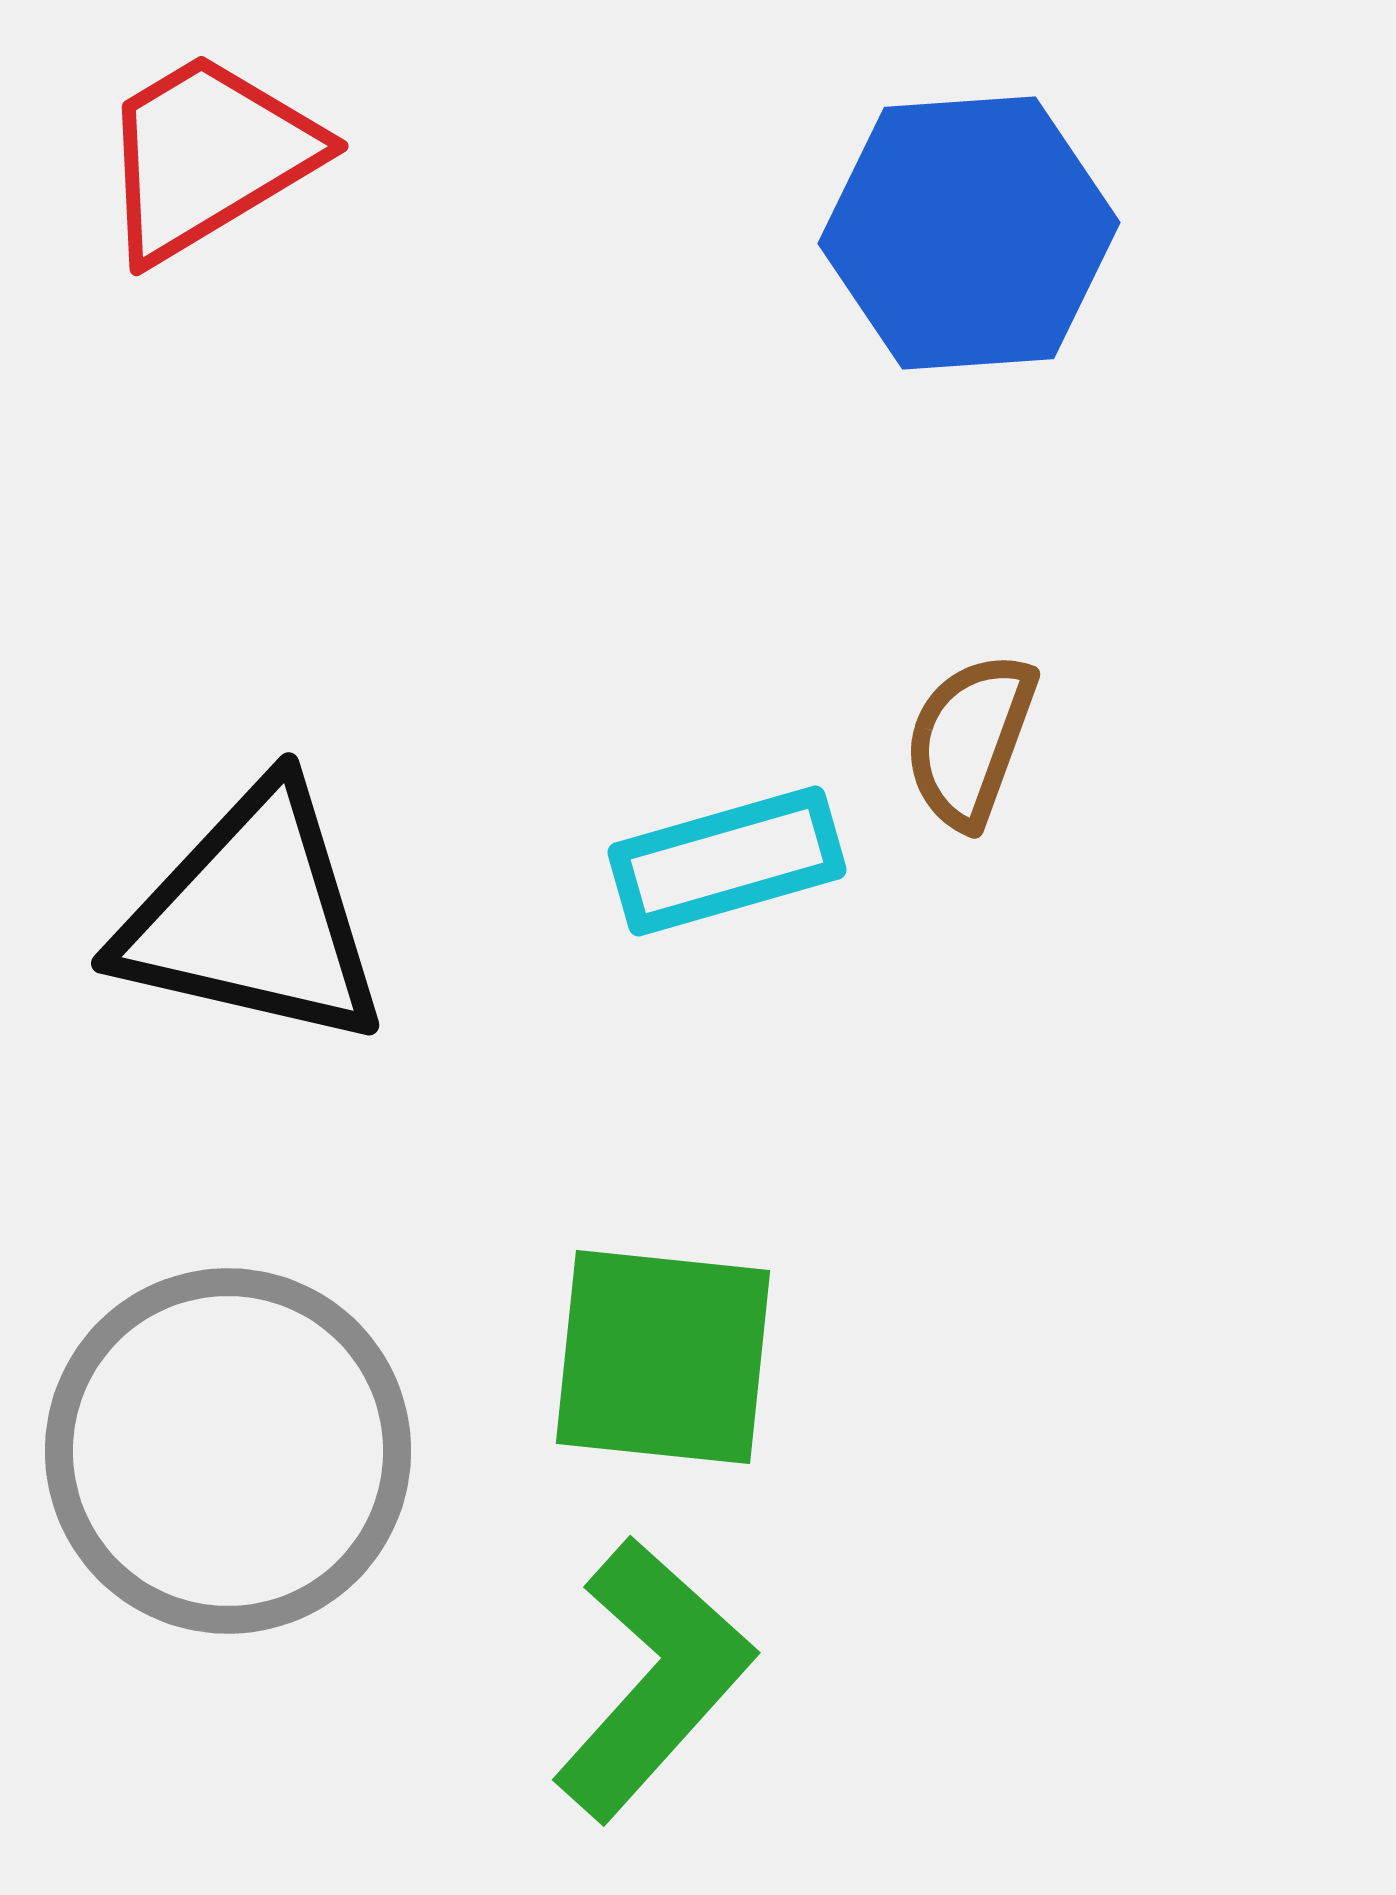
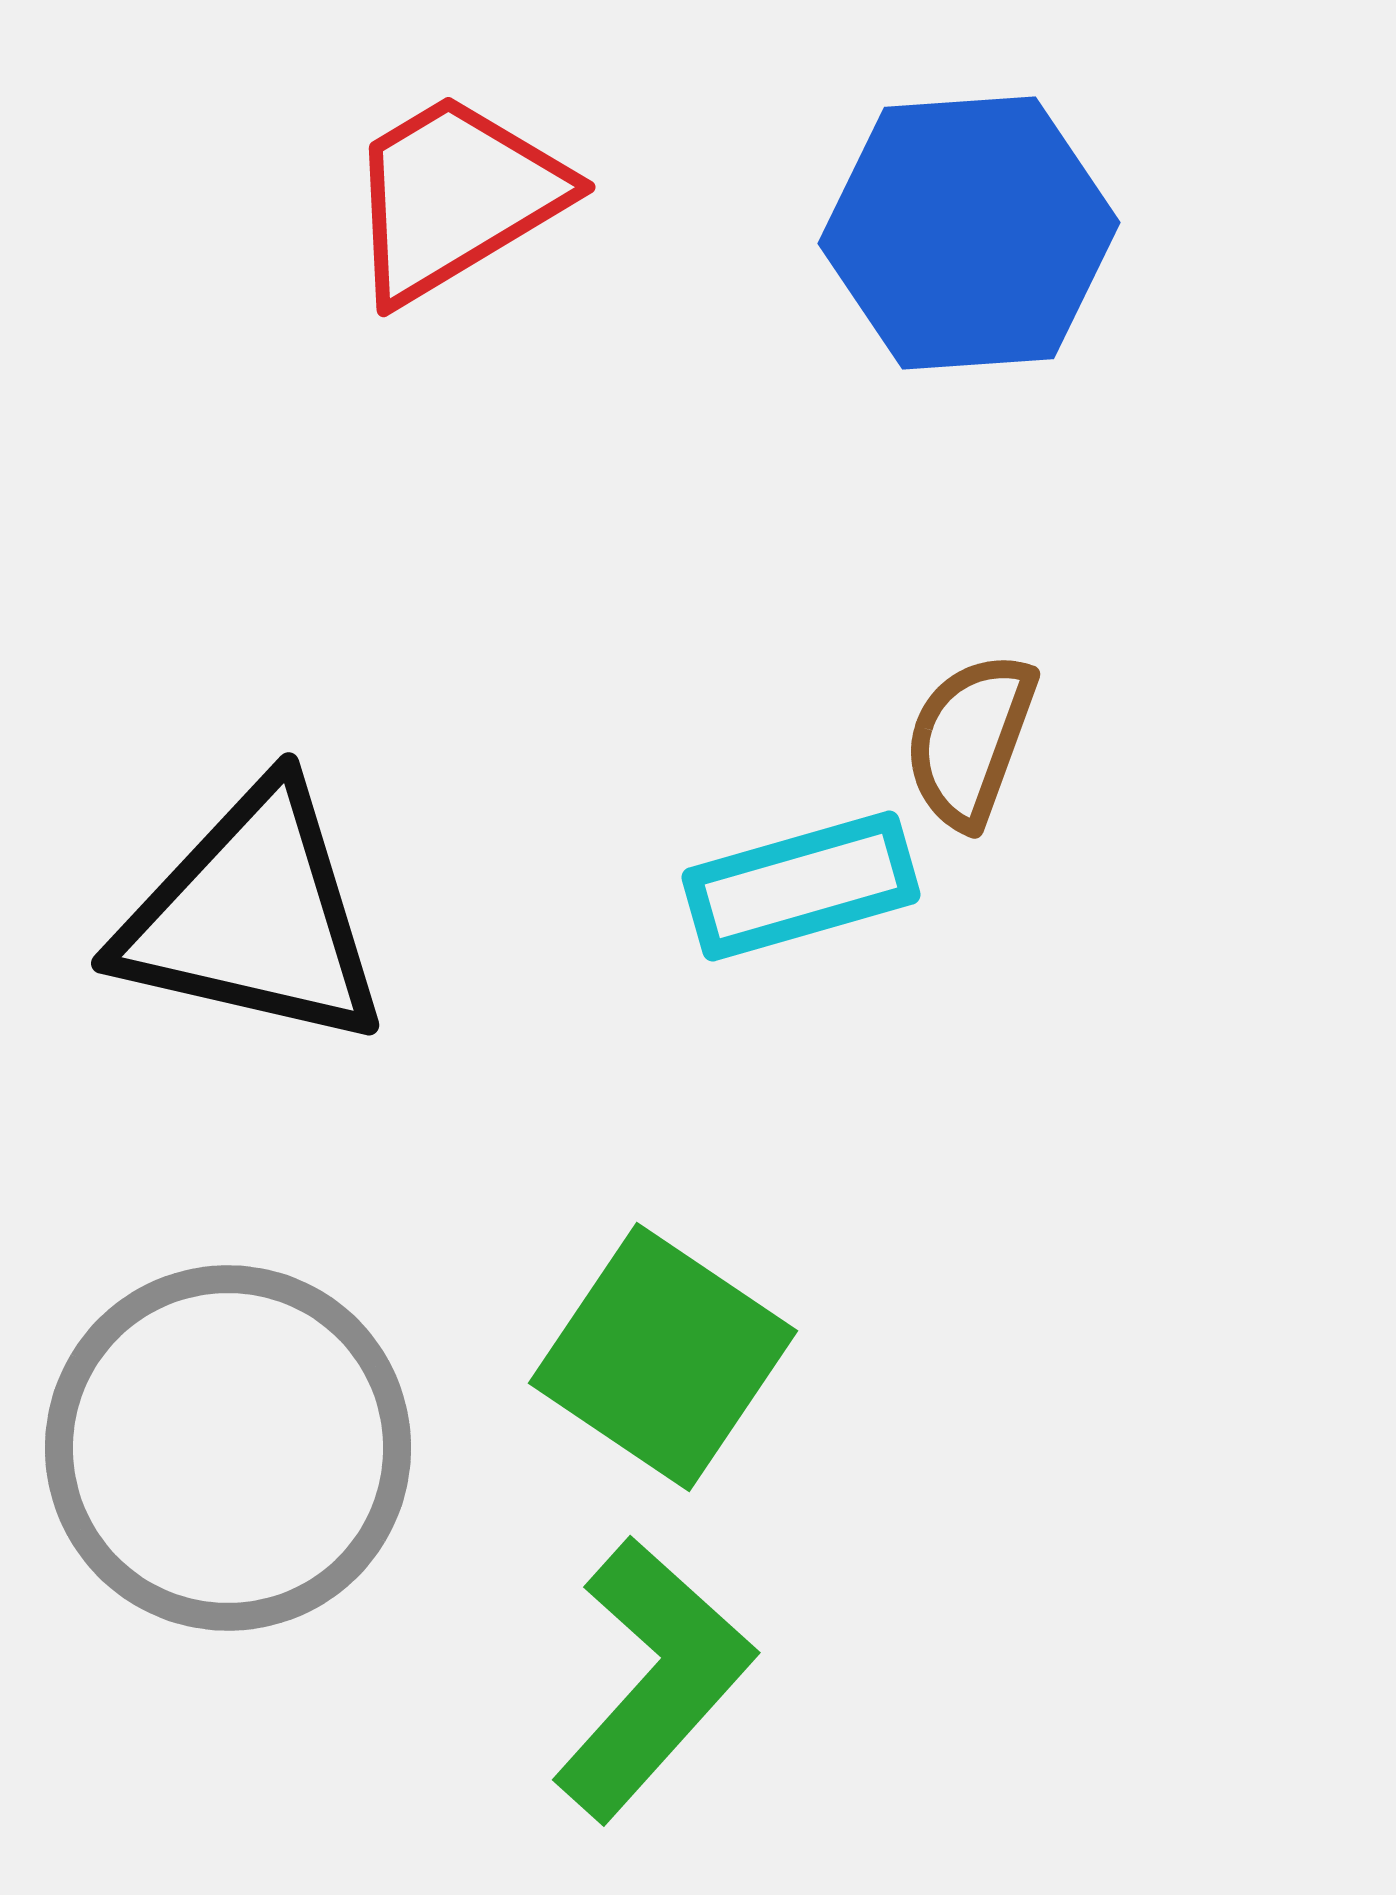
red trapezoid: moved 247 px right, 41 px down
cyan rectangle: moved 74 px right, 25 px down
green square: rotated 28 degrees clockwise
gray circle: moved 3 px up
